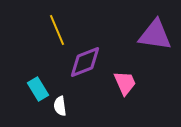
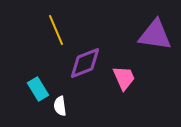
yellow line: moved 1 px left
purple diamond: moved 1 px down
pink trapezoid: moved 1 px left, 5 px up
